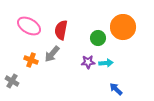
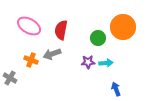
gray arrow: rotated 30 degrees clockwise
gray cross: moved 2 px left, 3 px up
blue arrow: rotated 24 degrees clockwise
